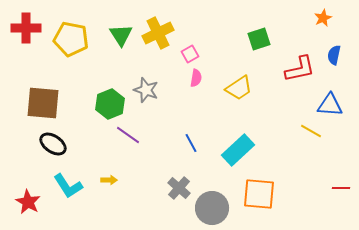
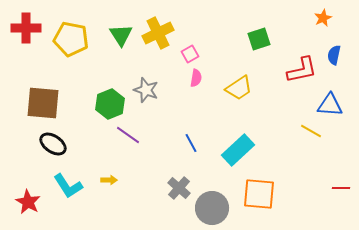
red L-shape: moved 2 px right, 1 px down
